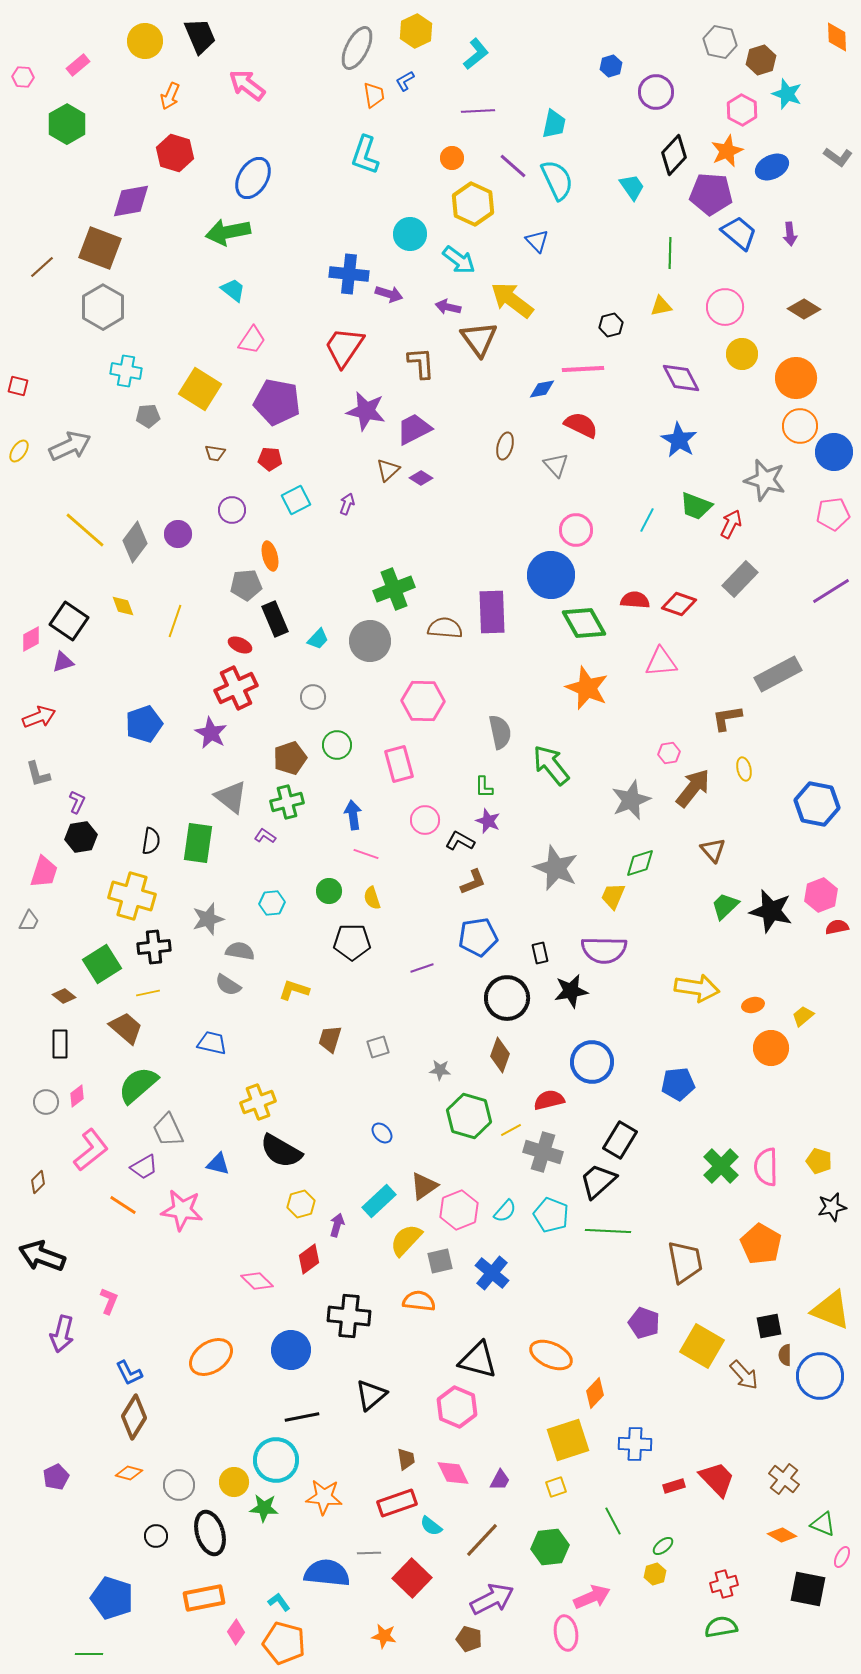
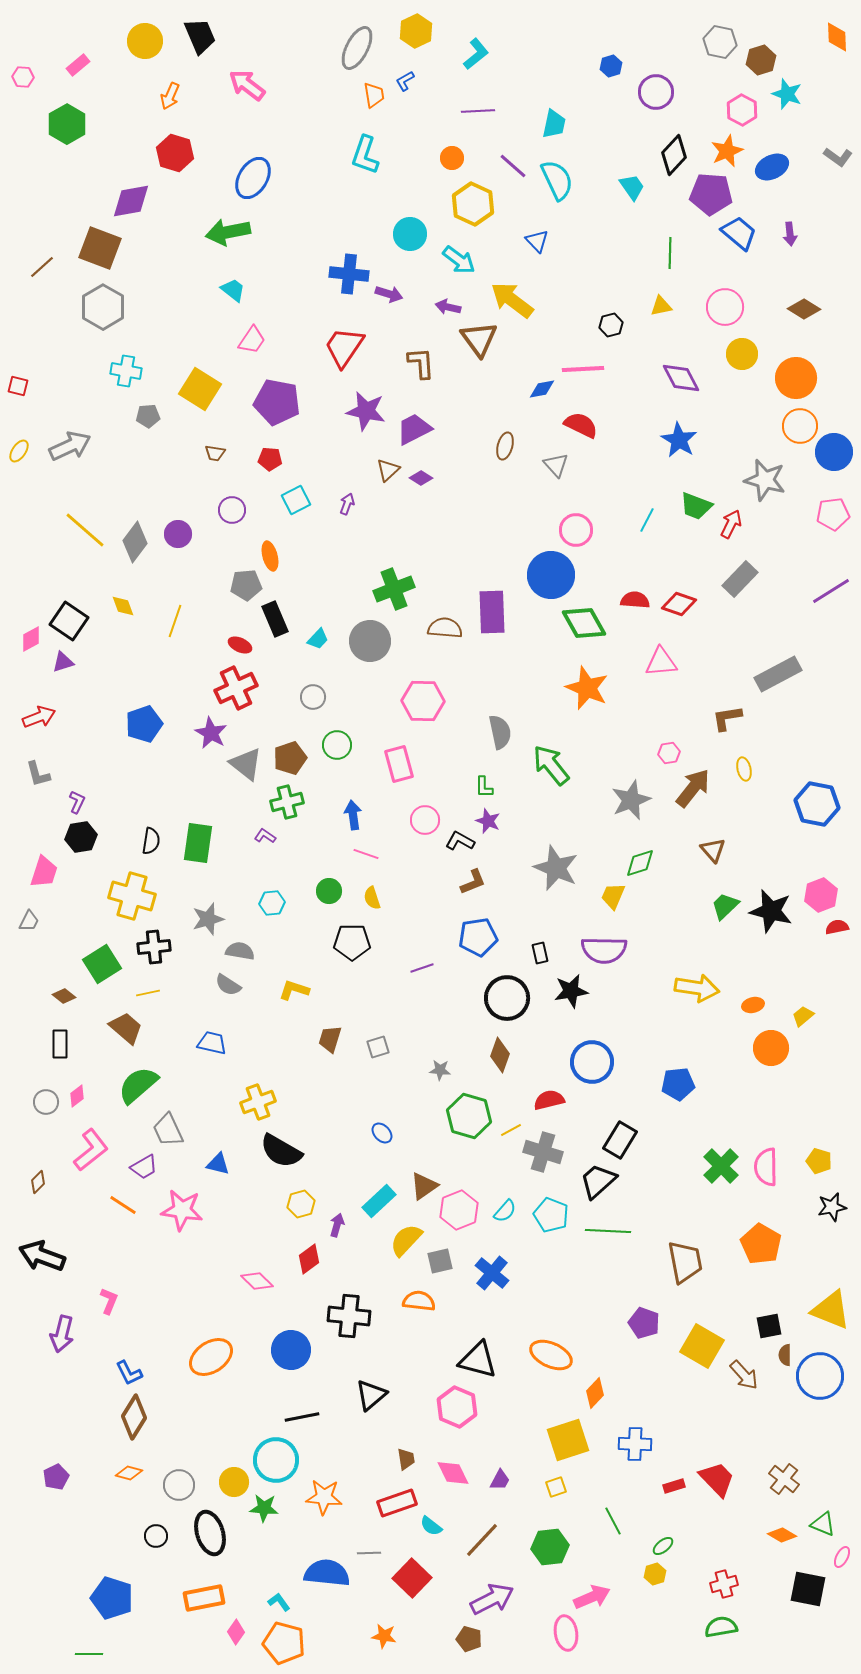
gray triangle at (231, 797): moved 15 px right, 33 px up
